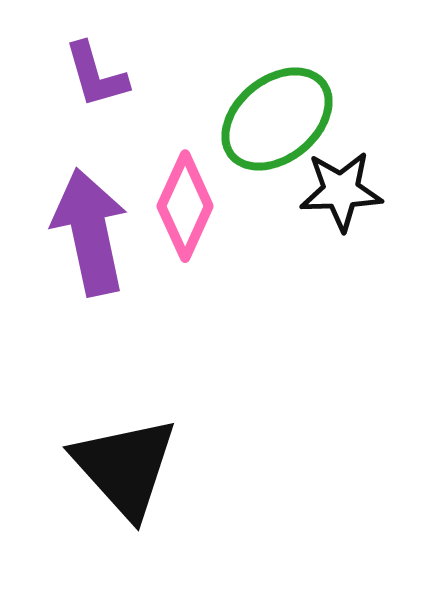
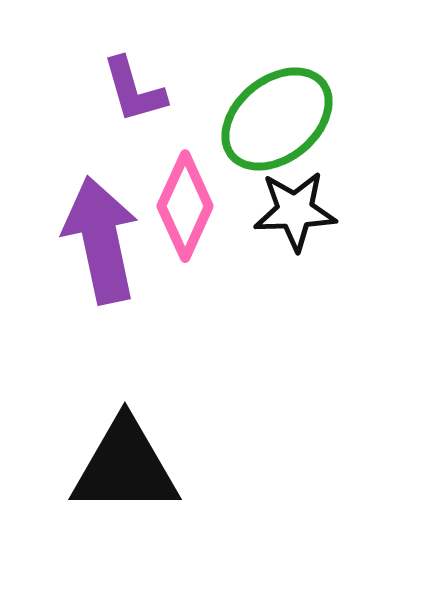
purple L-shape: moved 38 px right, 15 px down
black star: moved 46 px left, 20 px down
purple arrow: moved 11 px right, 8 px down
black triangle: rotated 48 degrees counterclockwise
